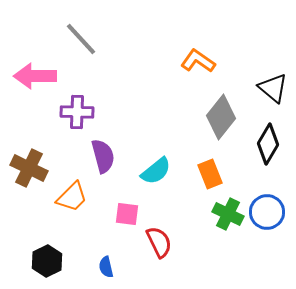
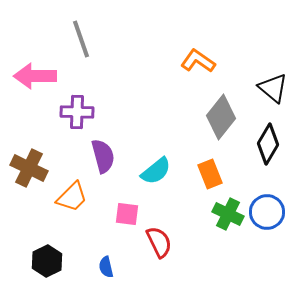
gray line: rotated 24 degrees clockwise
